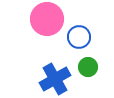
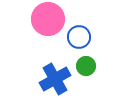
pink circle: moved 1 px right
green circle: moved 2 px left, 1 px up
